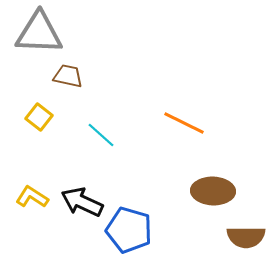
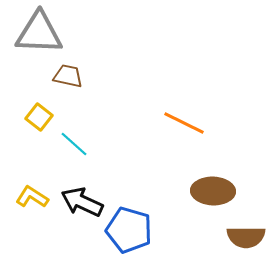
cyan line: moved 27 px left, 9 px down
